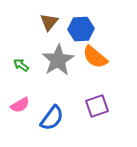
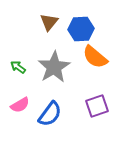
gray star: moved 4 px left, 7 px down
green arrow: moved 3 px left, 2 px down
blue semicircle: moved 2 px left, 4 px up
